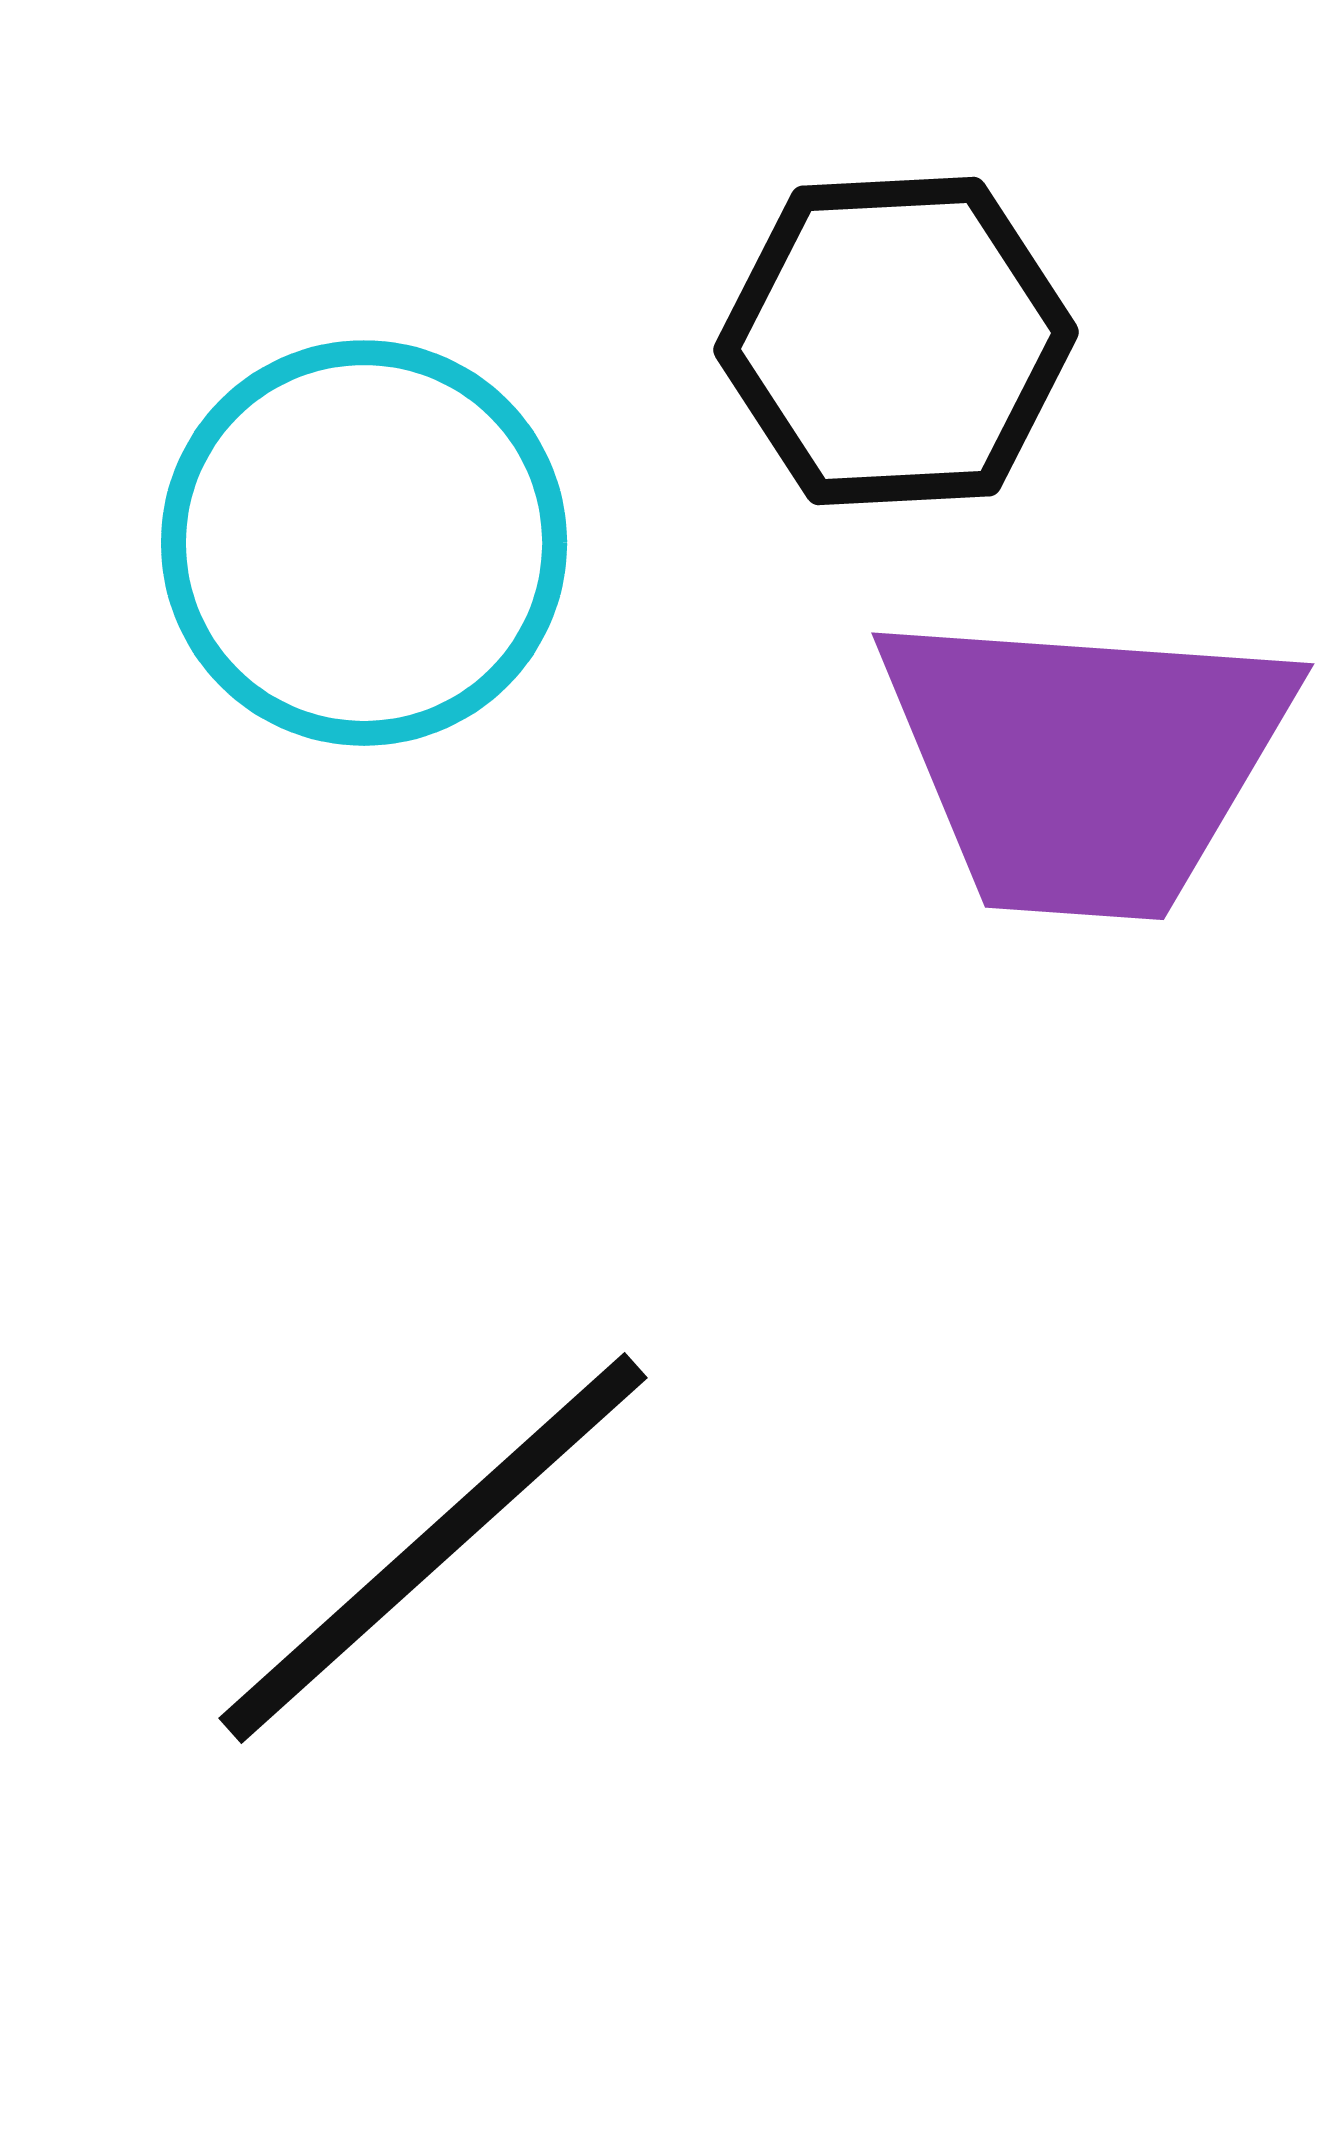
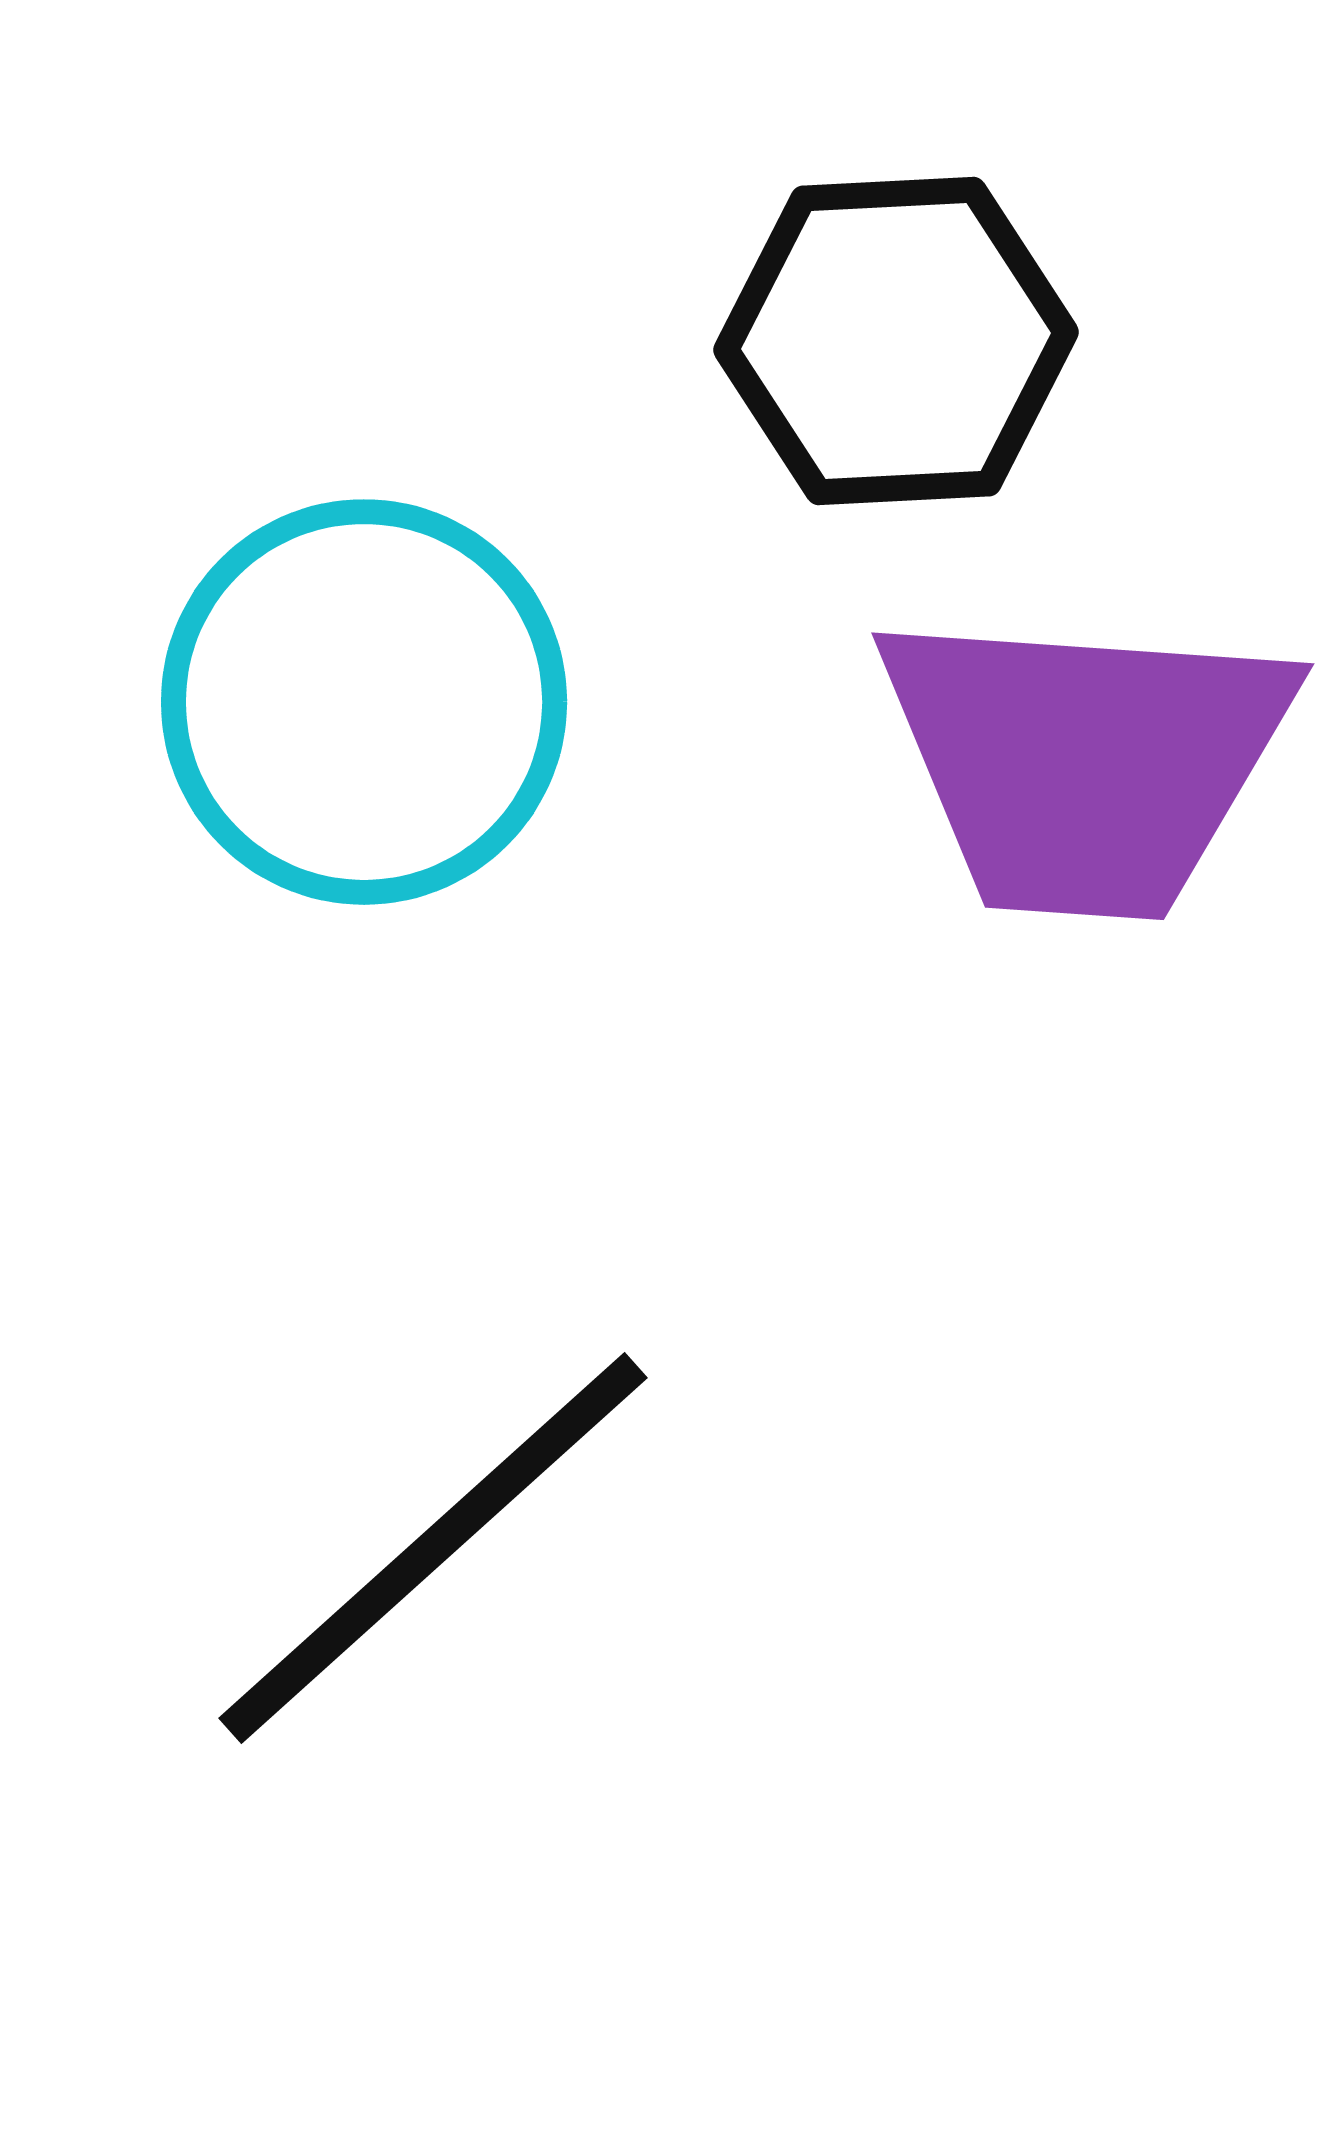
cyan circle: moved 159 px down
